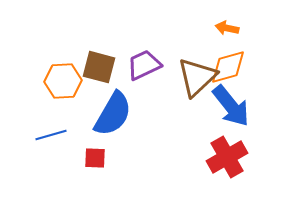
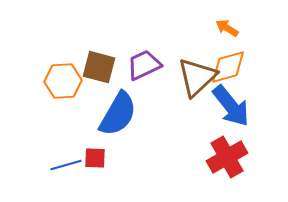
orange arrow: rotated 20 degrees clockwise
blue semicircle: moved 5 px right
blue line: moved 15 px right, 30 px down
